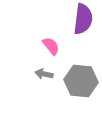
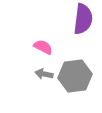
pink semicircle: moved 8 px left, 1 px down; rotated 24 degrees counterclockwise
gray hexagon: moved 6 px left, 5 px up; rotated 12 degrees counterclockwise
